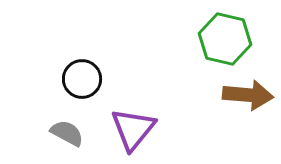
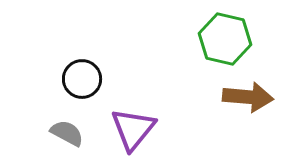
brown arrow: moved 2 px down
